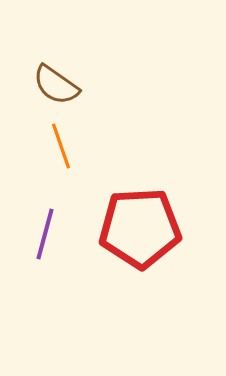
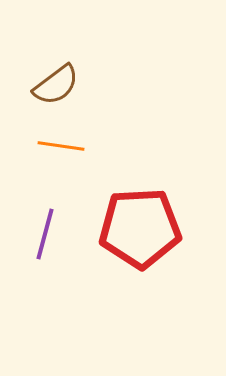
brown semicircle: rotated 72 degrees counterclockwise
orange line: rotated 63 degrees counterclockwise
